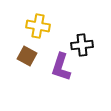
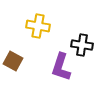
black cross: rotated 15 degrees clockwise
brown square: moved 14 px left, 5 px down
